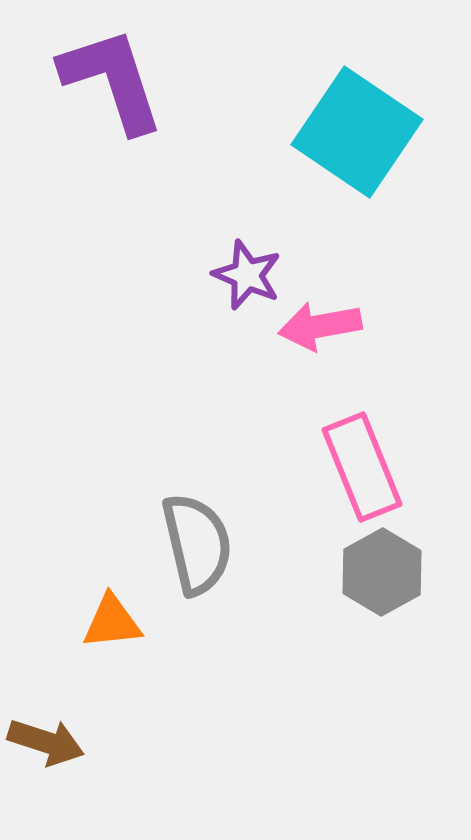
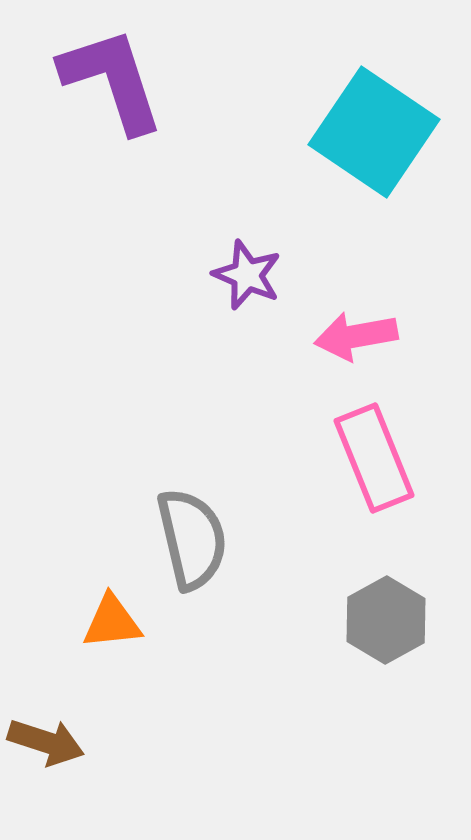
cyan square: moved 17 px right
pink arrow: moved 36 px right, 10 px down
pink rectangle: moved 12 px right, 9 px up
gray semicircle: moved 5 px left, 5 px up
gray hexagon: moved 4 px right, 48 px down
